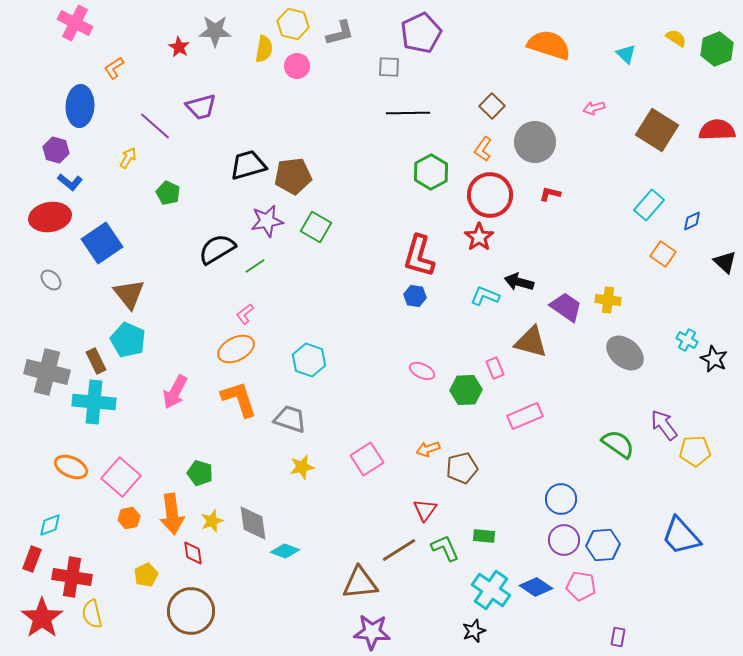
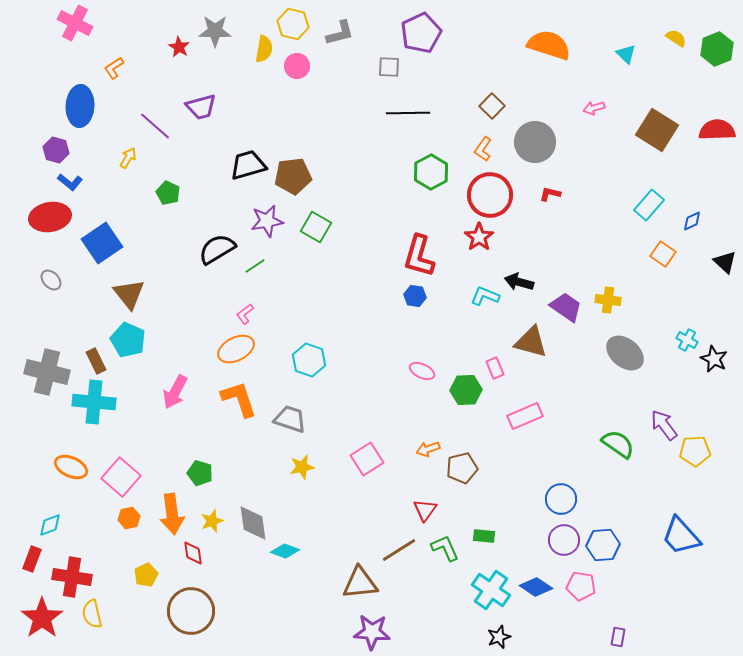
black star at (474, 631): moved 25 px right, 6 px down
